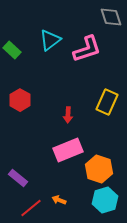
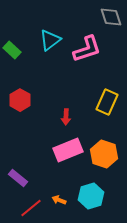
red arrow: moved 2 px left, 2 px down
orange hexagon: moved 5 px right, 15 px up
cyan hexagon: moved 14 px left, 4 px up
